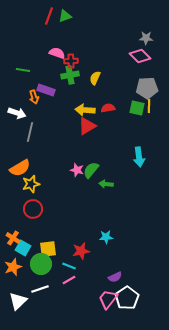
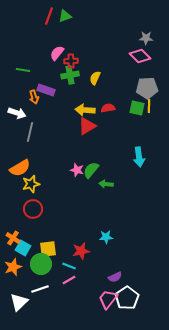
pink semicircle: rotated 70 degrees counterclockwise
white triangle: moved 1 px right, 1 px down
